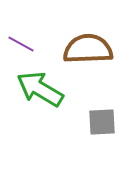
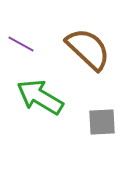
brown semicircle: rotated 45 degrees clockwise
green arrow: moved 8 px down
